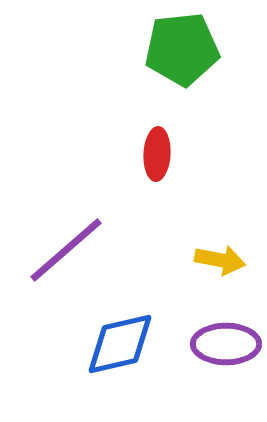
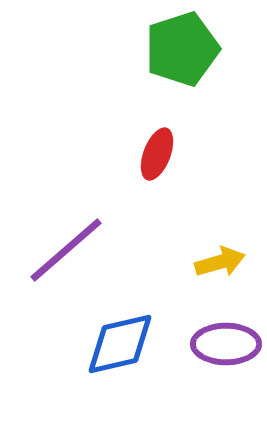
green pentagon: rotated 12 degrees counterclockwise
red ellipse: rotated 18 degrees clockwise
yellow arrow: moved 2 px down; rotated 27 degrees counterclockwise
